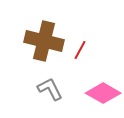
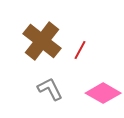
brown cross: moved 2 px left; rotated 24 degrees clockwise
